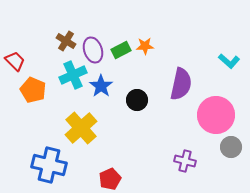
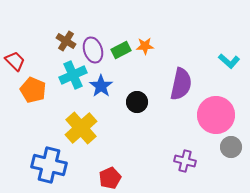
black circle: moved 2 px down
red pentagon: moved 1 px up
